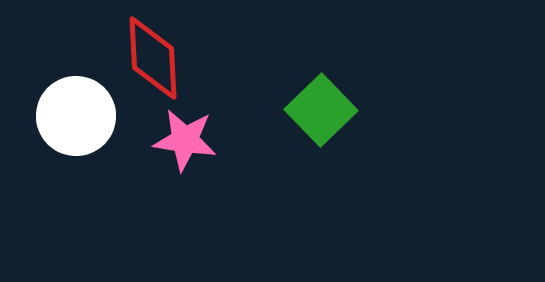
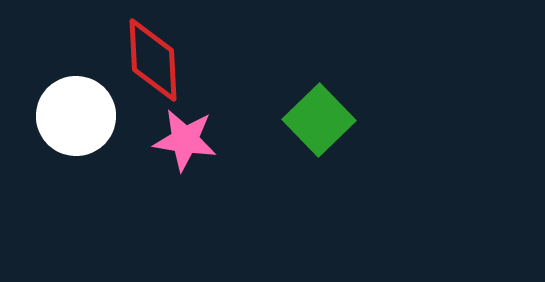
red diamond: moved 2 px down
green square: moved 2 px left, 10 px down
